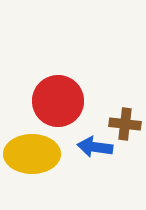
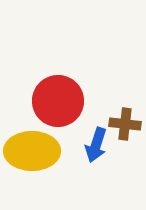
blue arrow: moved 1 px right, 2 px up; rotated 80 degrees counterclockwise
yellow ellipse: moved 3 px up
